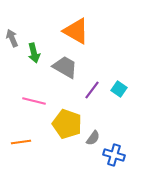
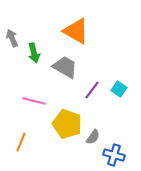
gray semicircle: moved 1 px up
orange line: rotated 60 degrees counterclockwise
